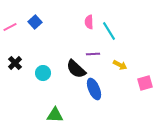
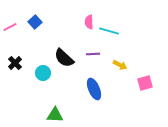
cyan line: rotated 42 degrees counterclockwise
black semicircle: moved 12 px left, 11 px up
